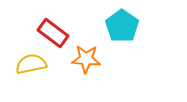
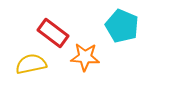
cyan pentagon: rotated 12 degrees counterclockwise
orange star: moved 1 px left, 2 px up
